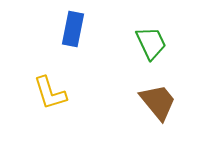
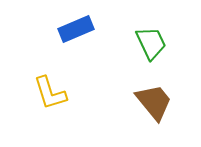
blue rectangle: moved 3 px right; rotated 56 degrees clockwise
brown trapezoid: moved 4 px left
